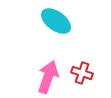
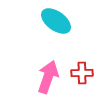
red cross: rotated 20 degrees counterclockwise
